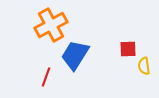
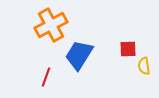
blue trapezoid: moved 4 px right
